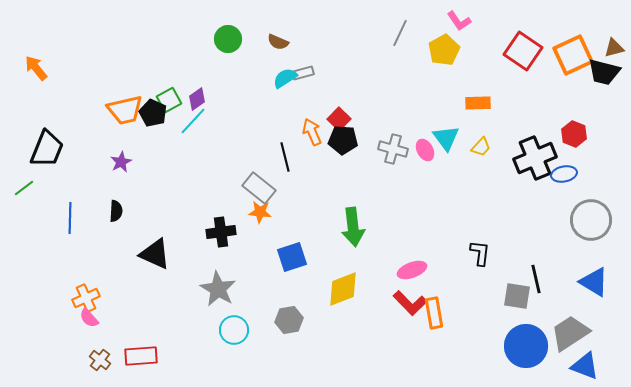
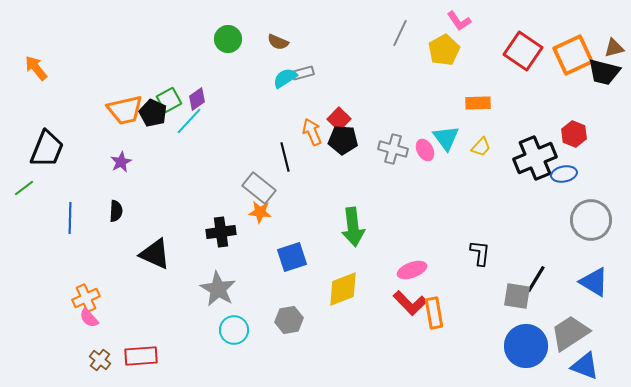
cyan line at (193, 121): moved 4 px left
black line at (536, 279): rotated 44 degrees clockwise
